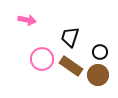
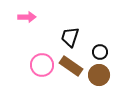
pink arrow: moved 3 px up; rotated 12 degrees counterclockwise
pink circle: moved 6 px down
brown circle: moved 1 px right
